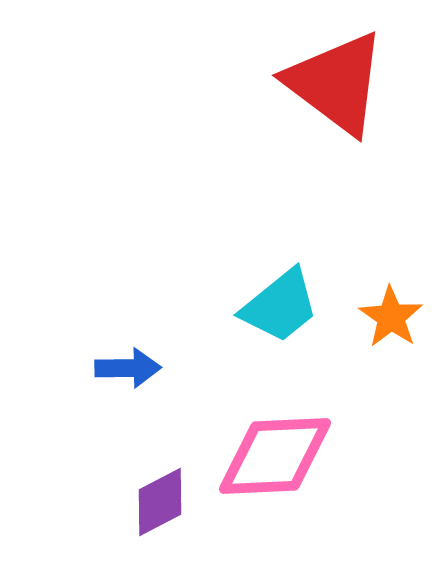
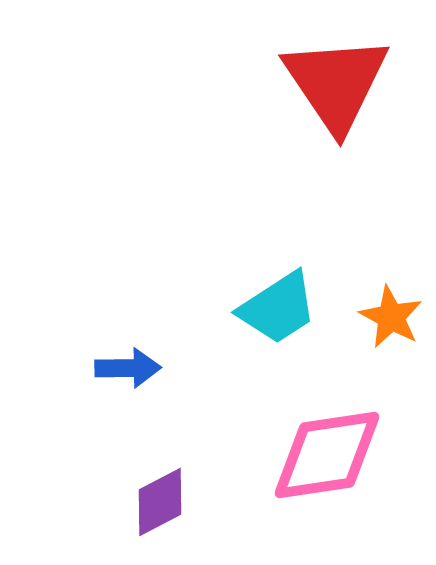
red triangle: rotated 19 degrees clockwise
cyan trapezoid: moved 2 px left, 2 px down; rotated 6 degrees clockwise
orange star: rotated 6 degrees counterclockwise
pink diamond: moved 52 px right, 1 px up; rotated 6 degrees counterclockwise
